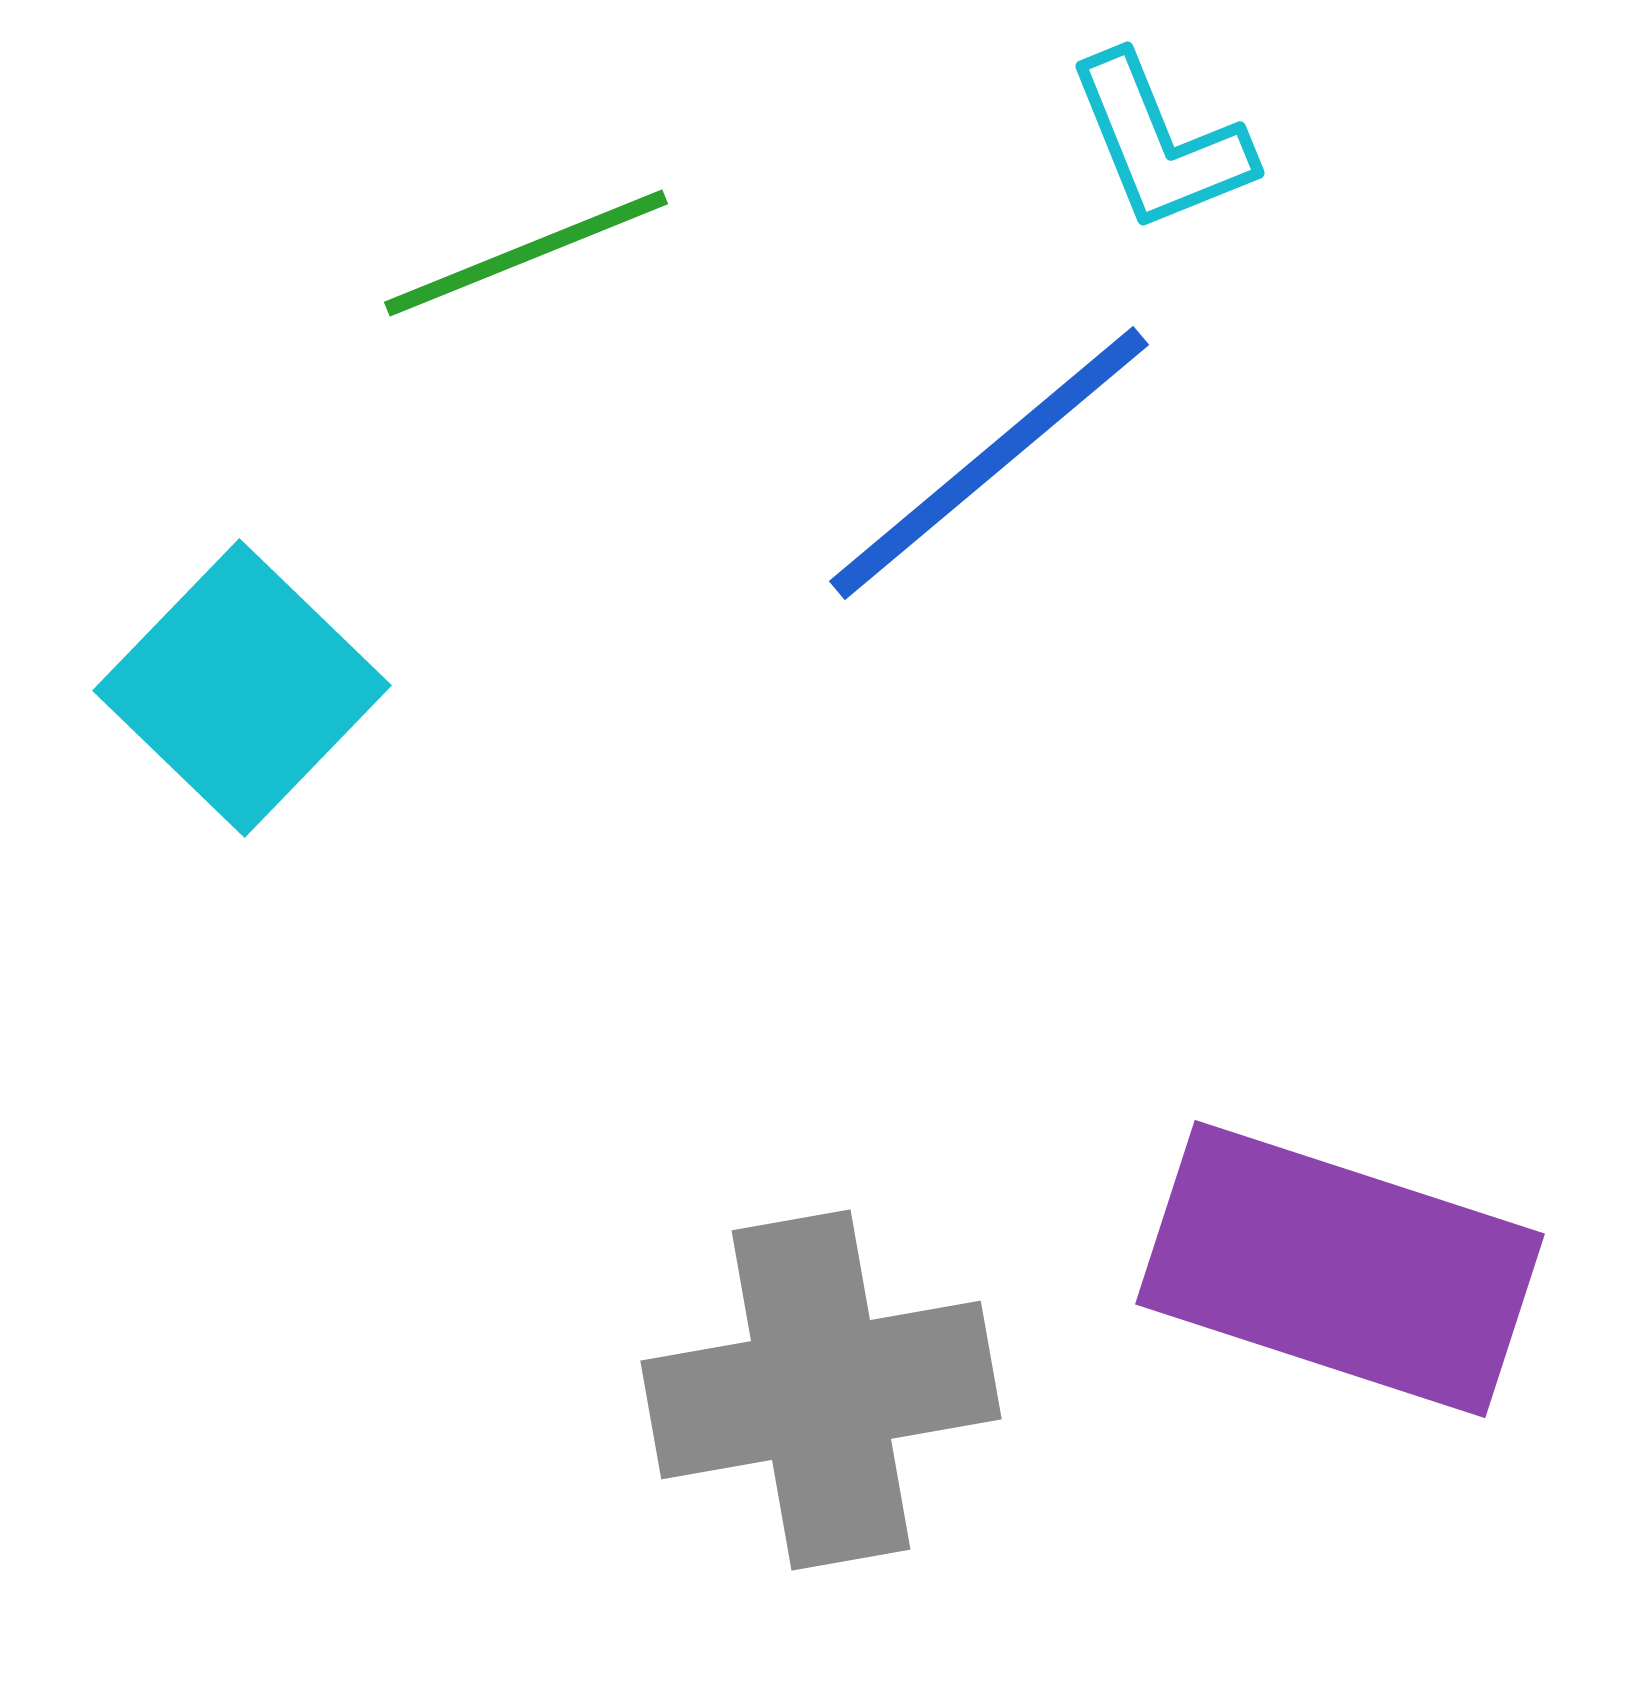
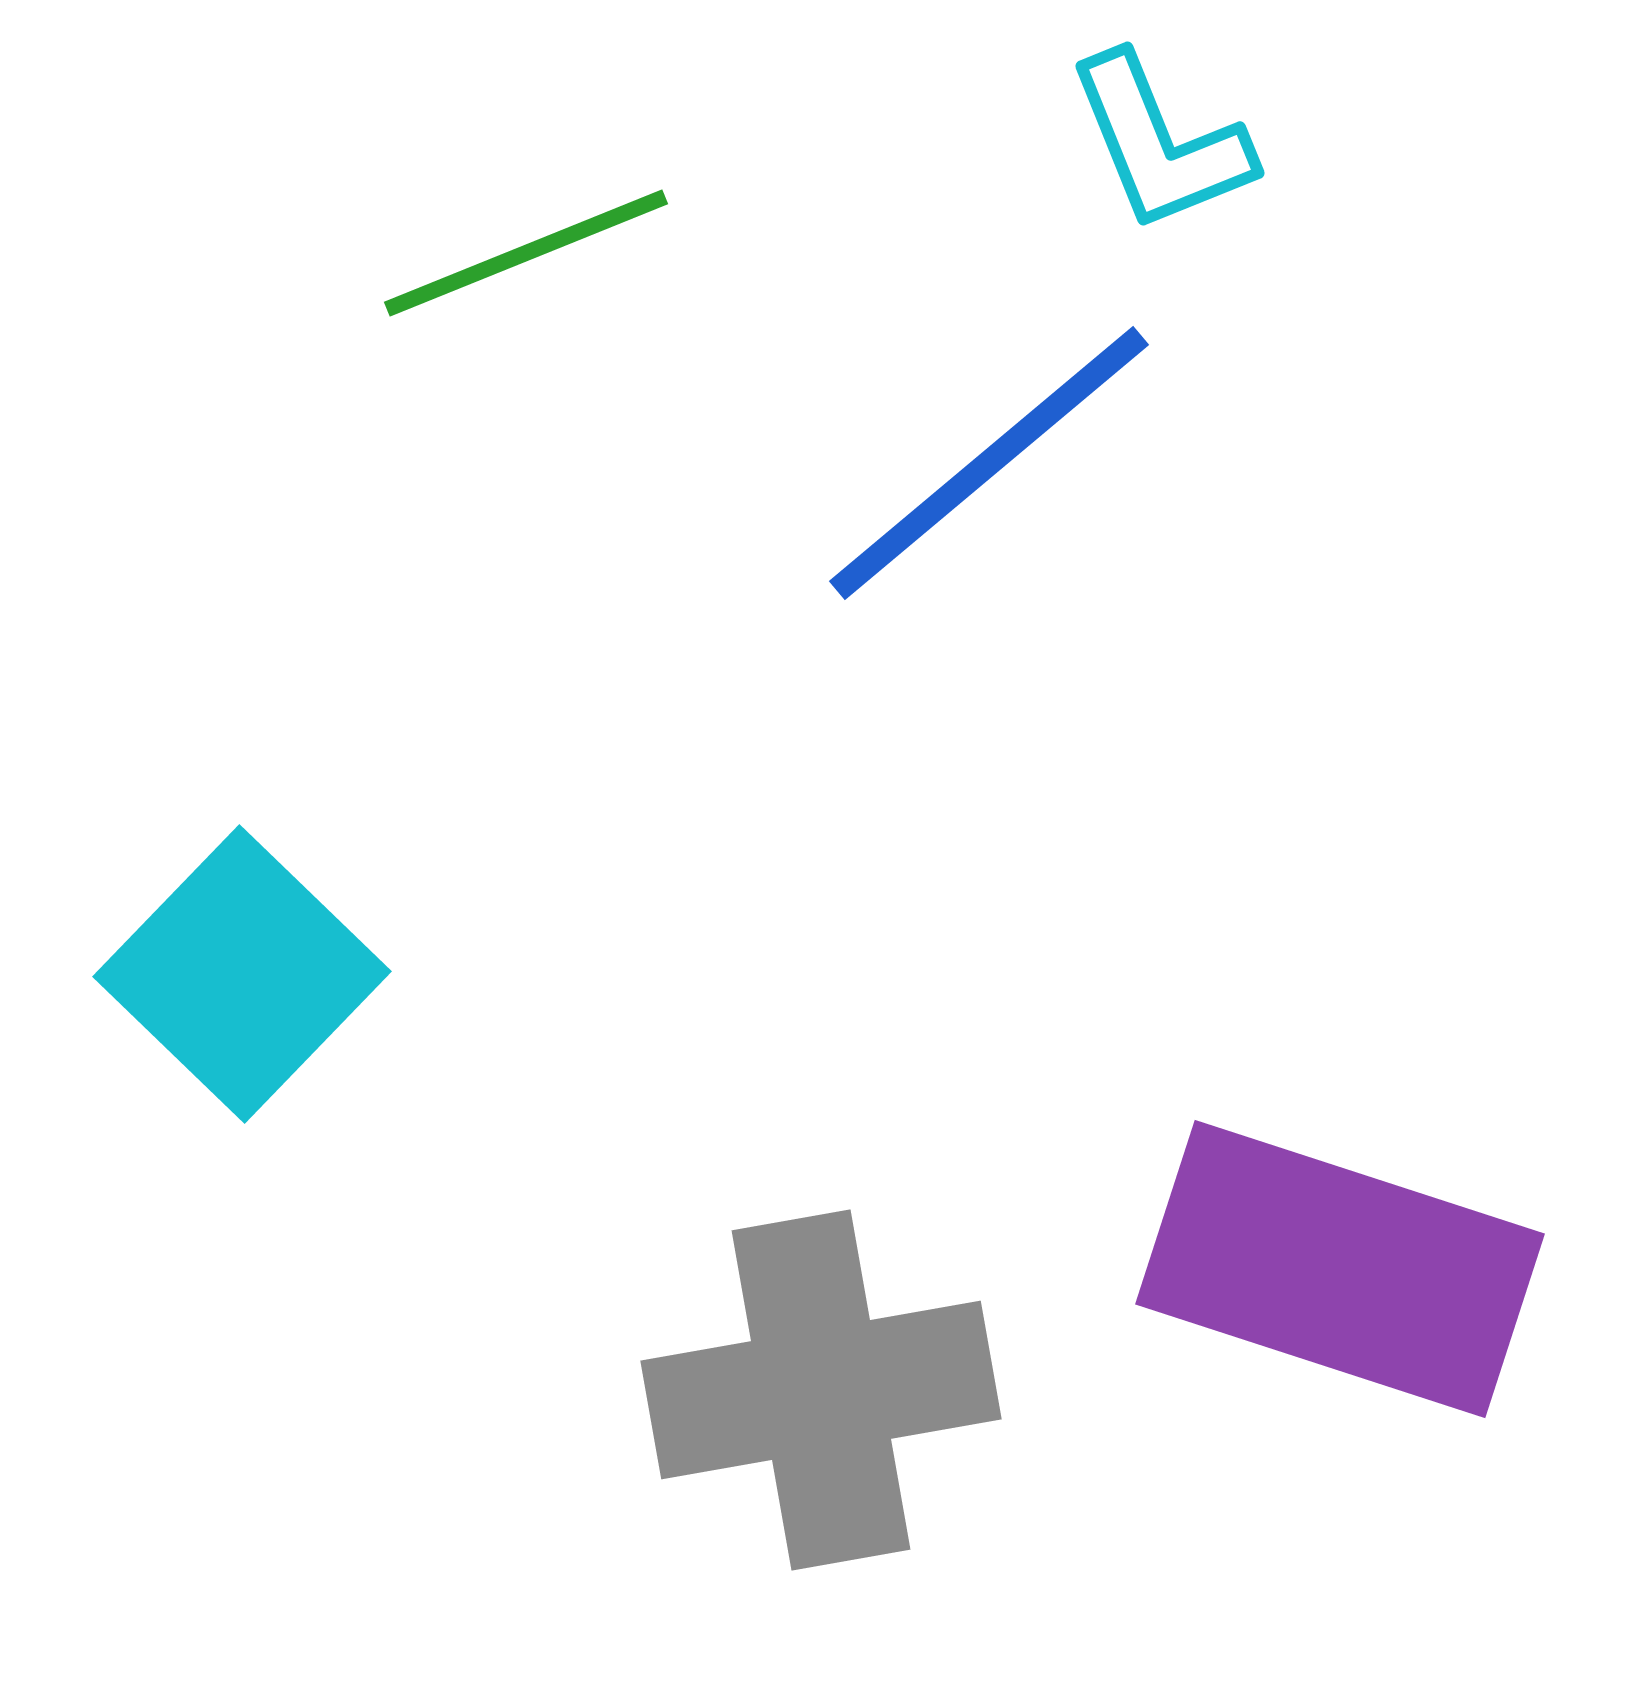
cyan square: moved 286 px down
